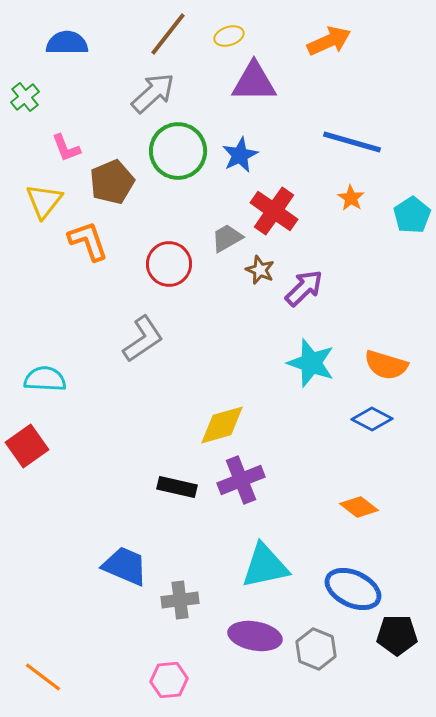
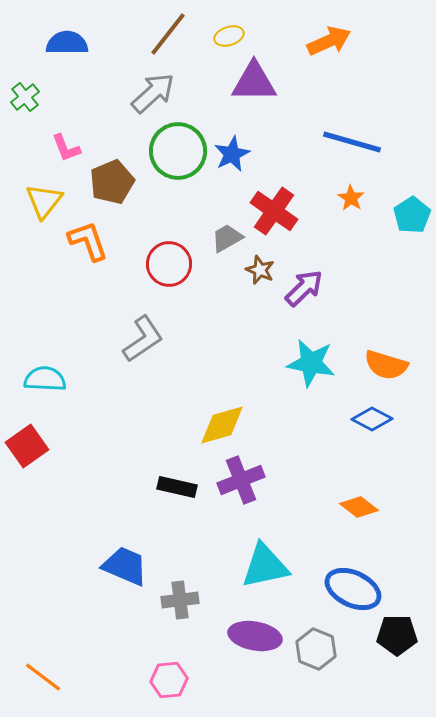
blue star: moved 8 px left, 1 px up
cyan star: rotated 9 degrees counterclockwise
